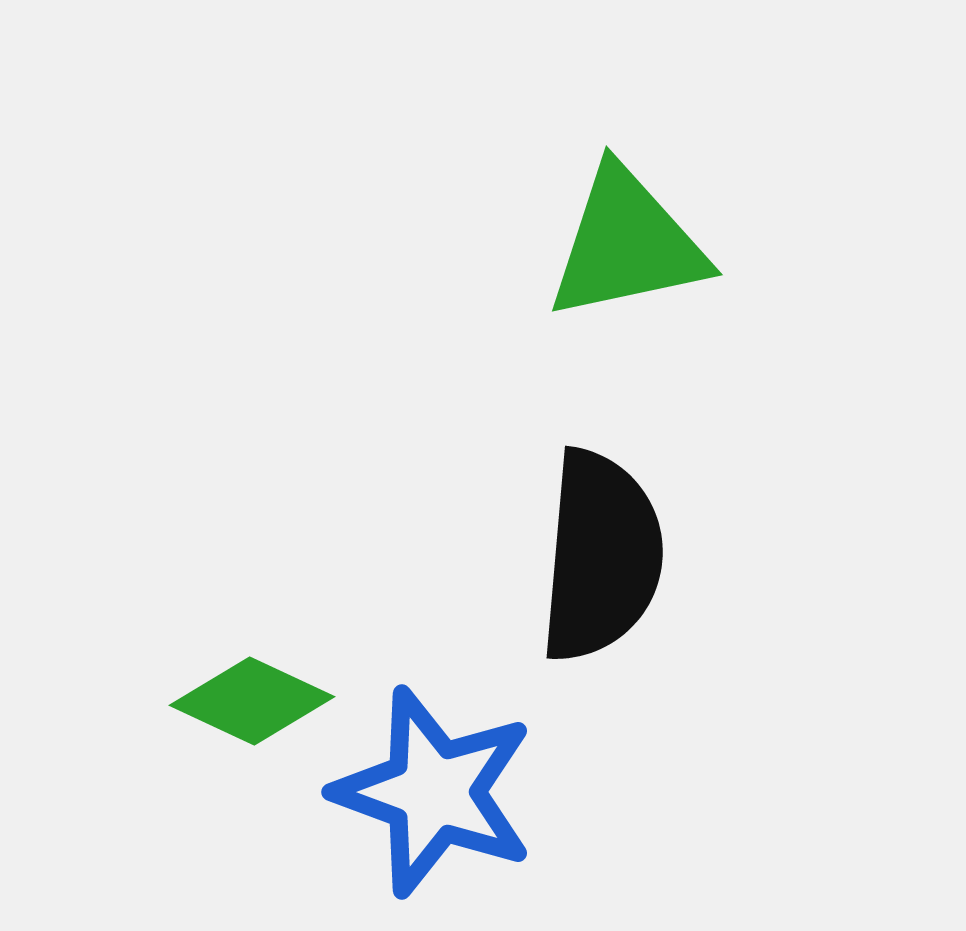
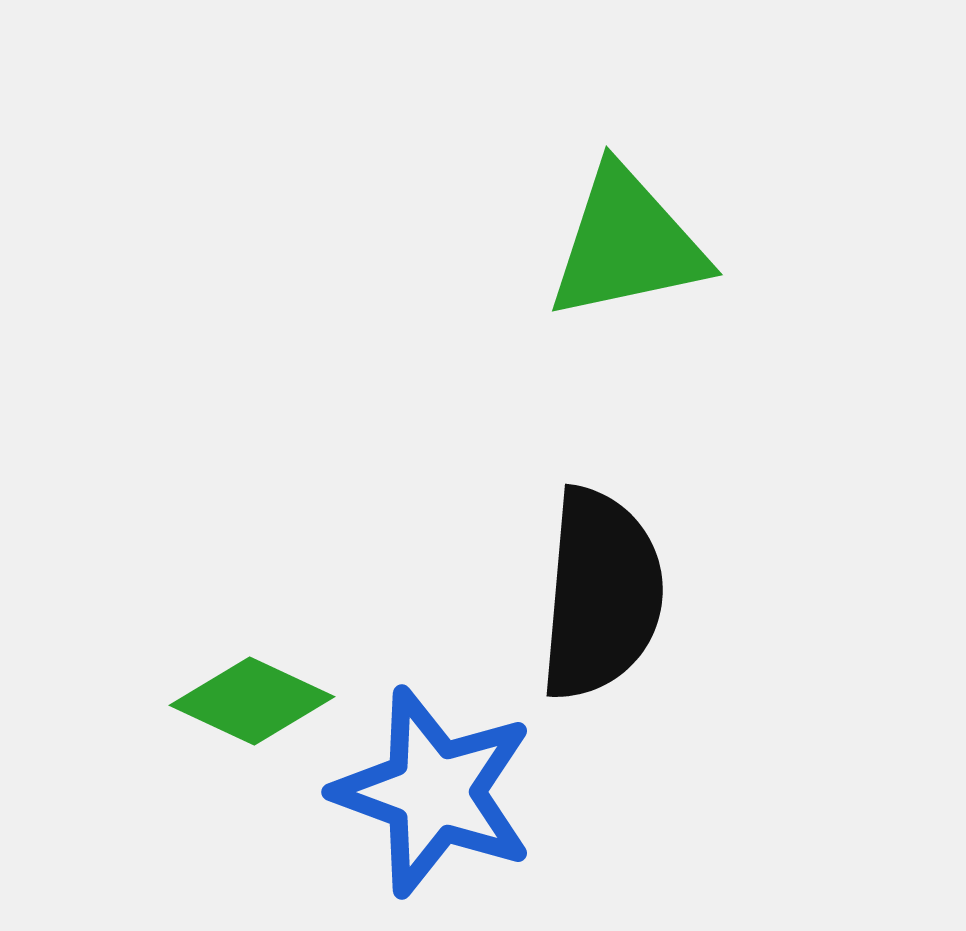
black semicircle: moved 38 px down
